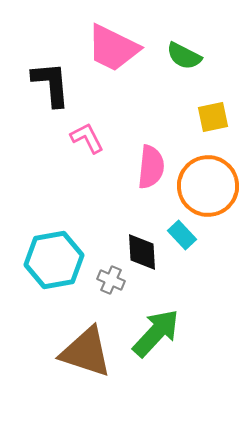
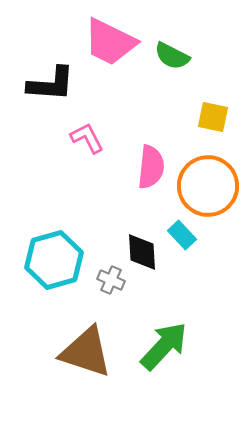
pink trapezoid: moved 3 px left, 6 px up
green semicircle: moved 12 px left
black L-shape: rotated 99 degrees clockwise
yellow square: rotated 24 degrees clockwise
cyan hexagon: rotated 6 degrees counterclockwise
green arrow: moved 8 px right, 13 px down
